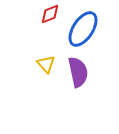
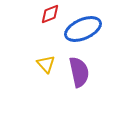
blue ellipse: rotated 33 degrees clockwise
purple semicircle: moved 1 px right
